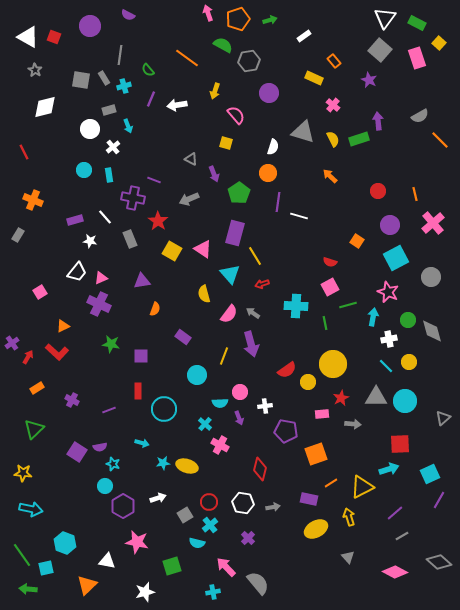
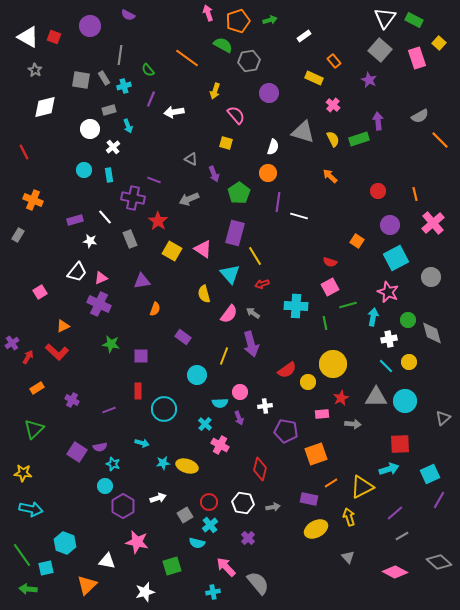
orange pentagon at (238, 19): moved 2 px down
green rectangle at (417, 23): moved 3 px left, 3 px up
white arrow at (177, 105): moved 3 px left, 7 px down
gray diamond at (432, 331): moved 2 px down
